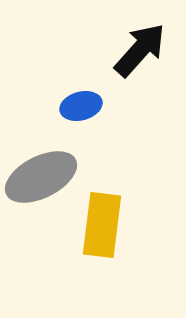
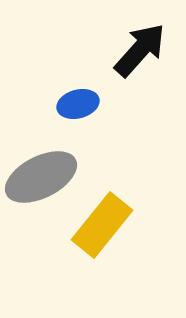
blue ellipse: moved 3 px left, 2 px up
yellow rectangle: rotated 32 degrees clockwise
